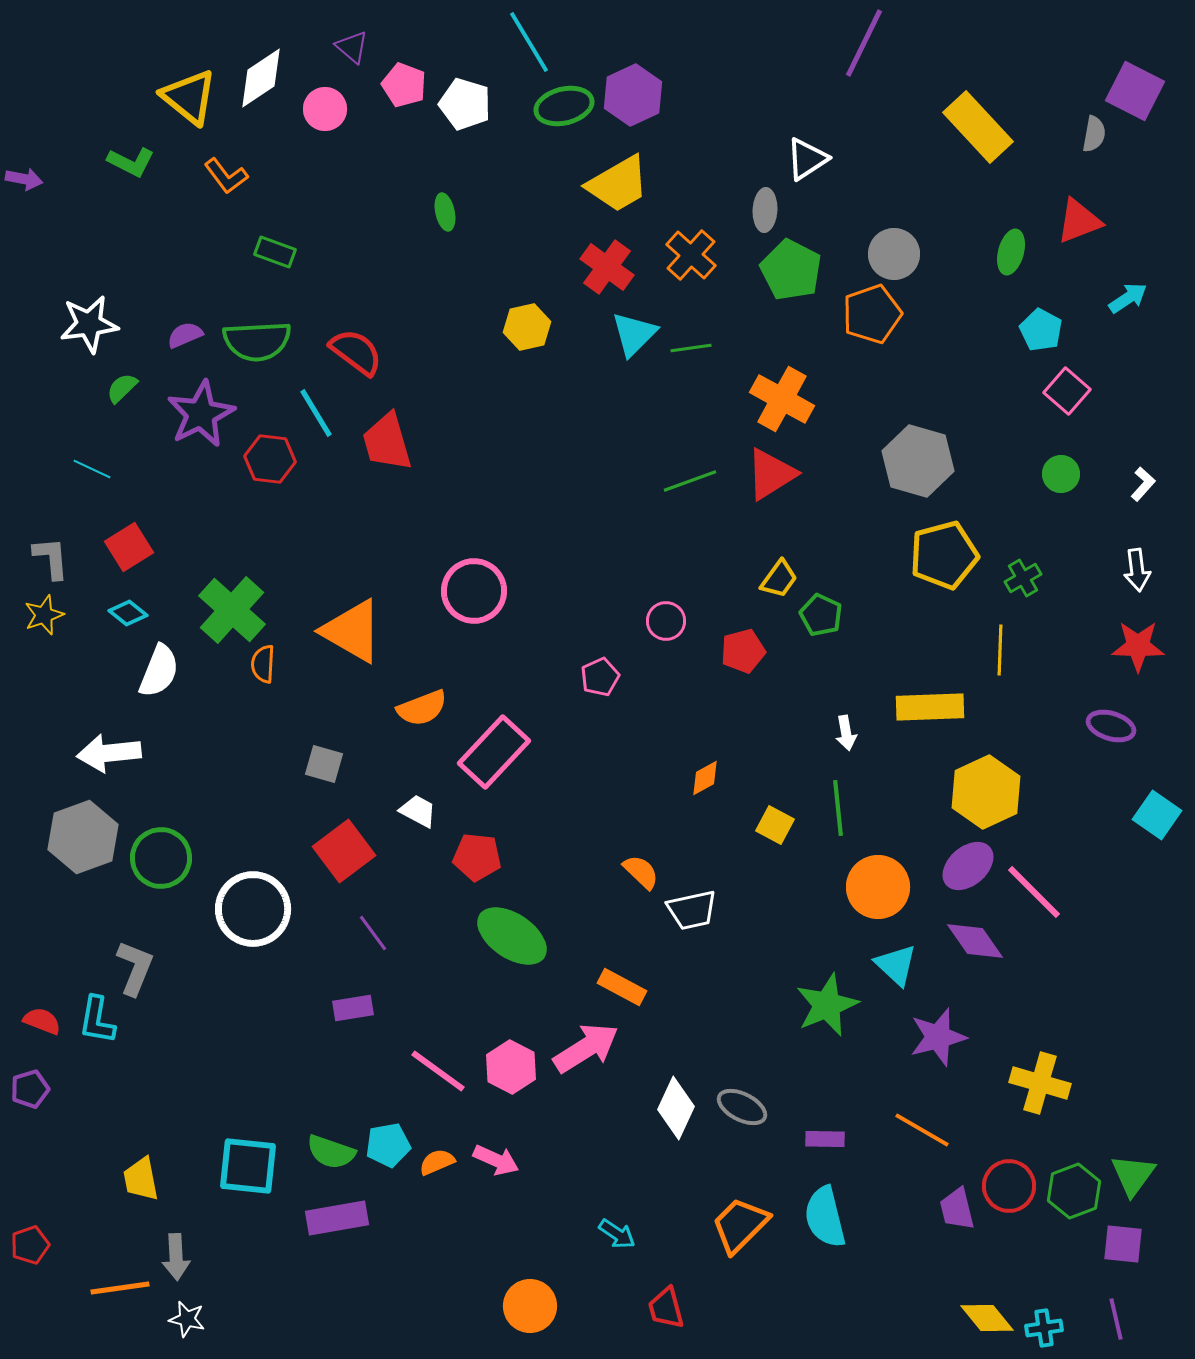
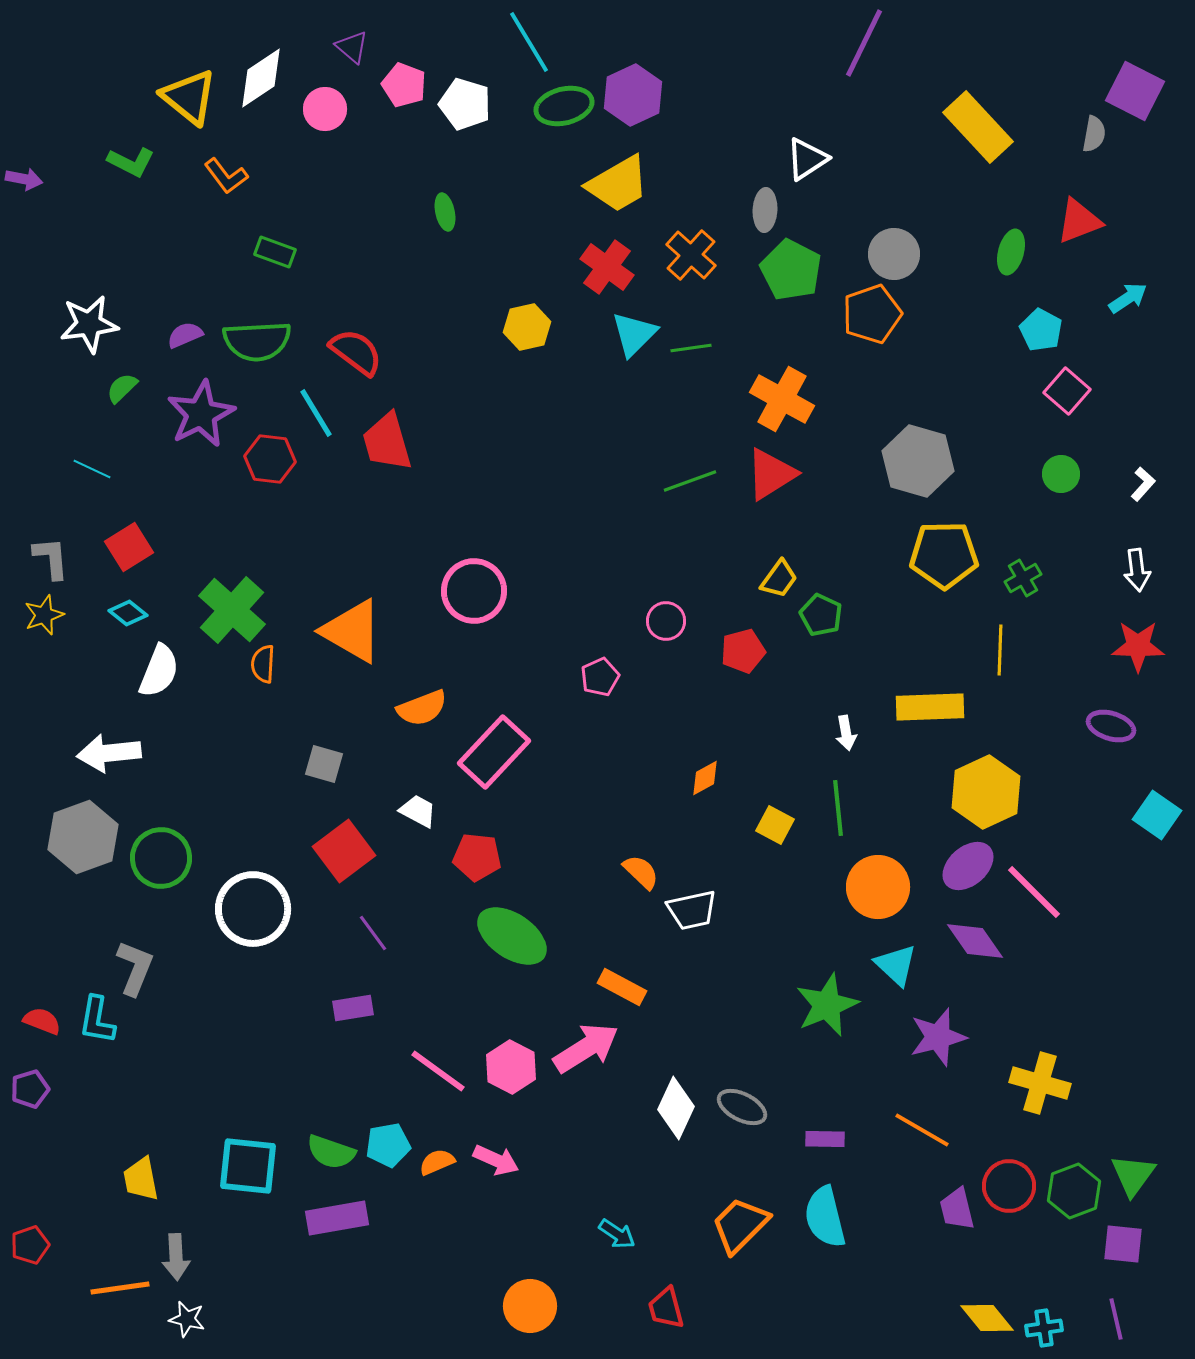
yellow pentagon at (944, 555): rotated 14 degrees clockwise
